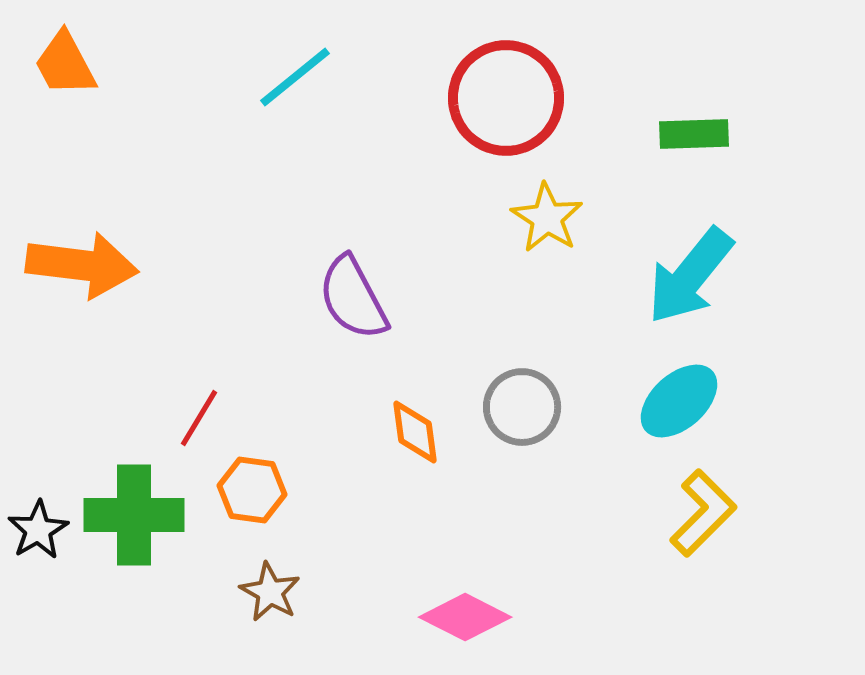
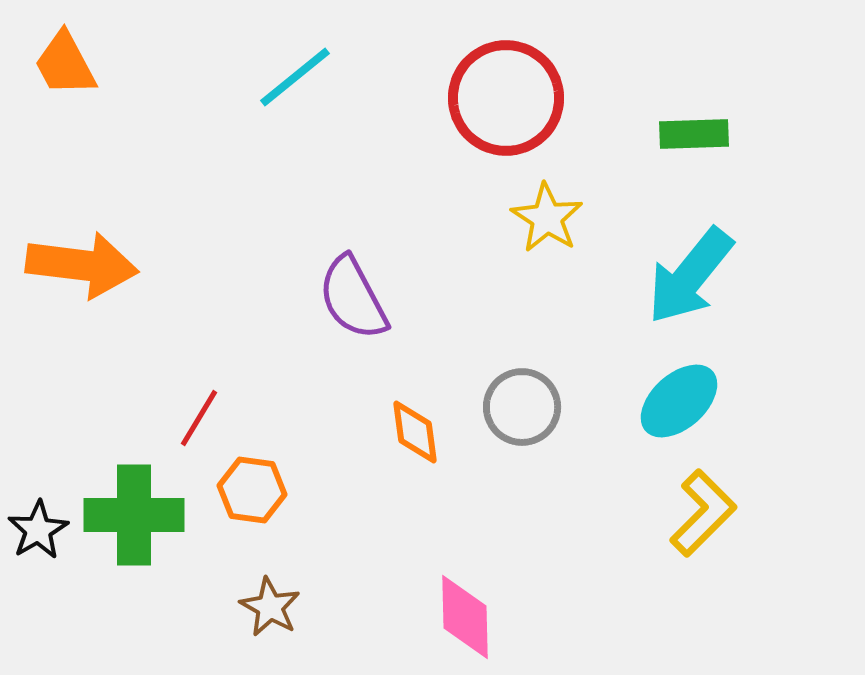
brown star: moved 15 px down
pink diamond: rotated 62 degrees clockwise
